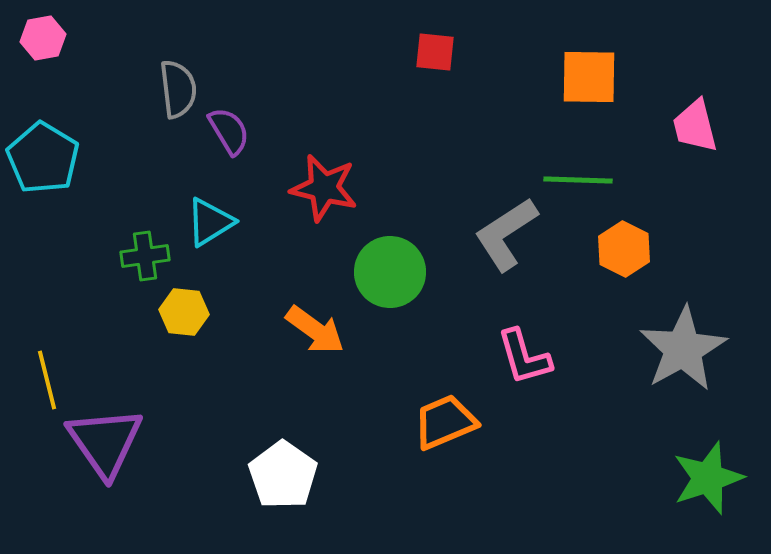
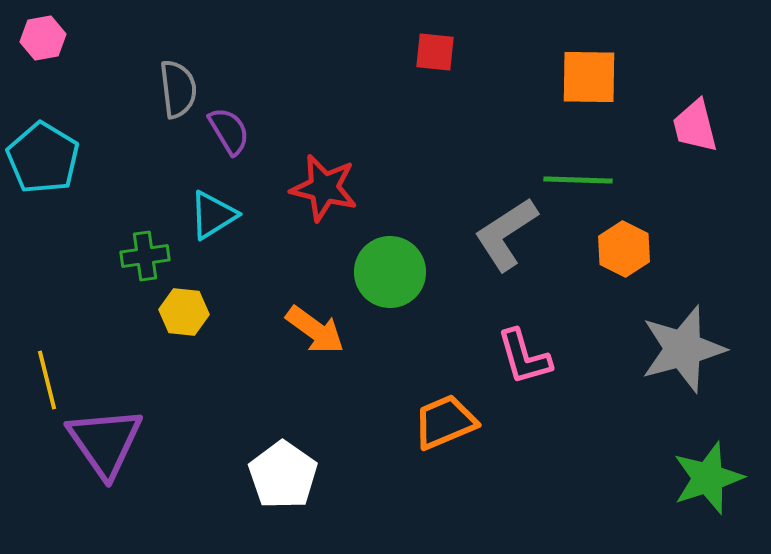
cyan triangle: moved 3 px right, 7 px up
gray star: rotated 14 degrees clockwise
